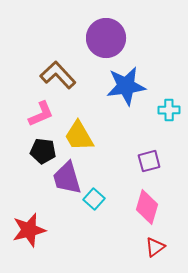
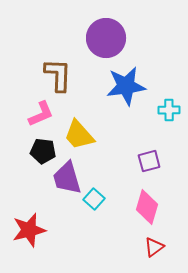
brown L-shape: rotated 45 degrees clockwise
yellow trapezoid: moved 1 px up; rotated 12 degrees counterclockwise
red triangle: moved 1 px left
